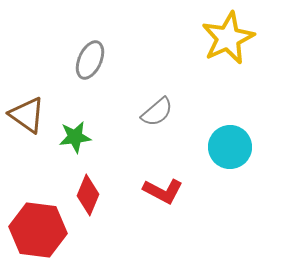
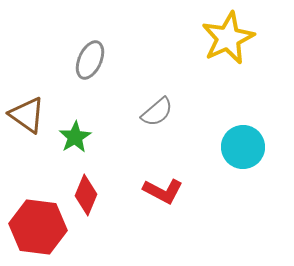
green star: rotated 24 degrees counterclockwise
cyan circle: moved 13 px right
red diamond: moved 2 px left
red hexagon: moved 3 px up
